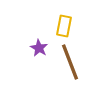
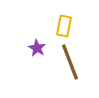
purple star: moved 2 px left
